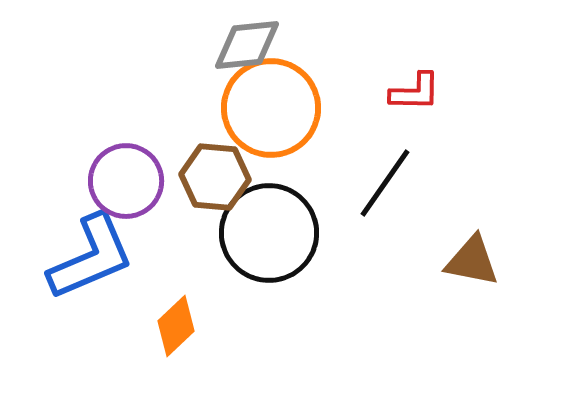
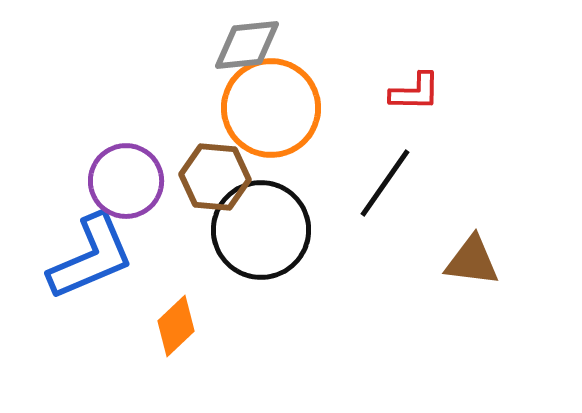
black circle: moved 8 px left, 3 px up
brown triangle: rotated 4 degrees counterclockwise
